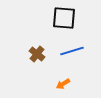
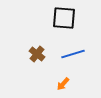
blue line: moved 1 px right, 3 px down
orange arrow: rotated 16 degrees counterclockwise
